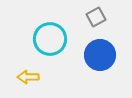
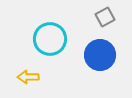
gray square: moved 9 px right
